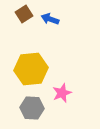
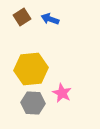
brown square: moved 2 px left, 3 px down
pink star: rotated 24 degrees counterclockwise
gray hexagon: moved 1 px right, 5 px up
